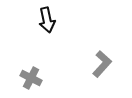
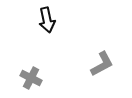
gray L-shape: rotated 20 degrees clockwise
